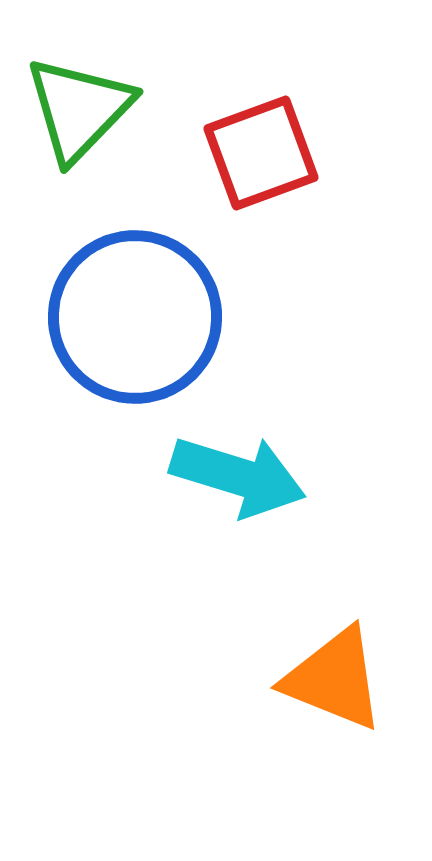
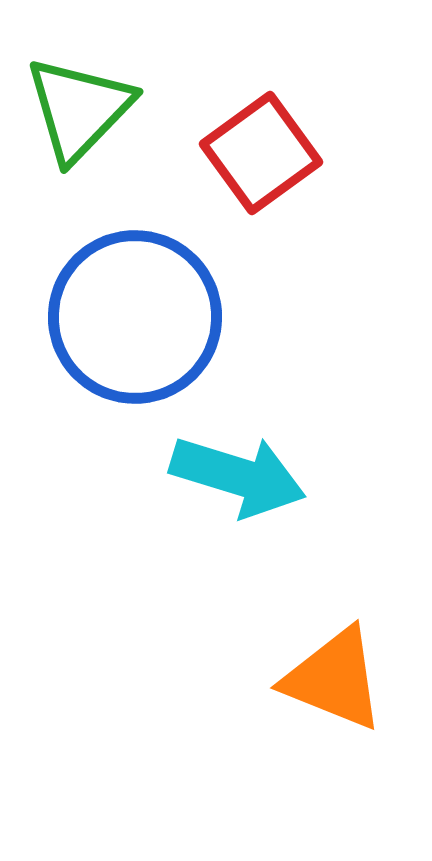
red square: rotated 16 degrees counterclockwise
